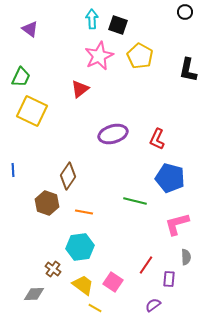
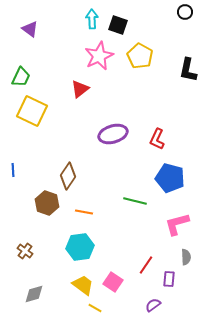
brown cross: moved 28 px left, 18 px up
gray diamond: rotated 15 degrees counterclockwise
